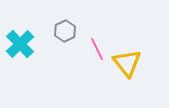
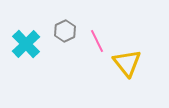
cyan cross: moved 6 px right
pink line: moved 8 px up
